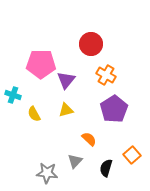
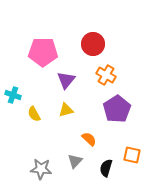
red circle: moved 2 px right
pink pentagon: moved 2 px right, 12 px up
purple pentagon: moved 3 px right
orange square: rotated 36 degrees counterclockwise
gray star: moved 6 px left, 4 px up
